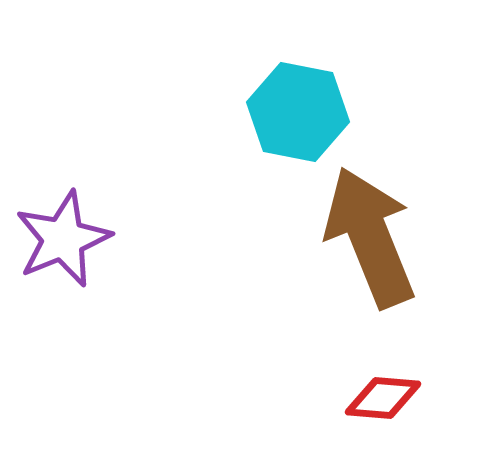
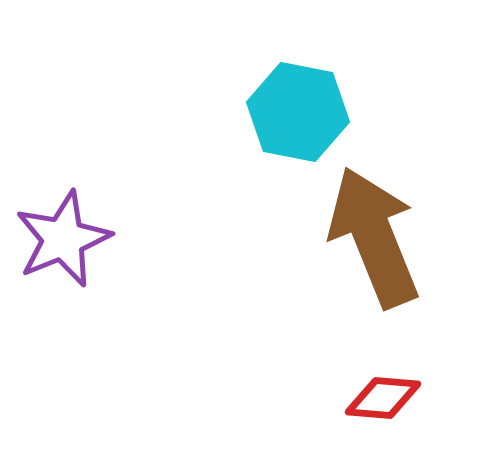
brown arrow: moved 4 px right
